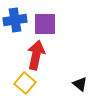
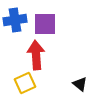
red arrow: rotated 16 degrees counterclockwise
yellow square: rotated 25 degrees clockwise
